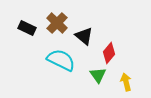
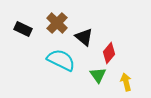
black rectangle: moved 4 px left, 1 px down
black triangle: moved 1 px down
